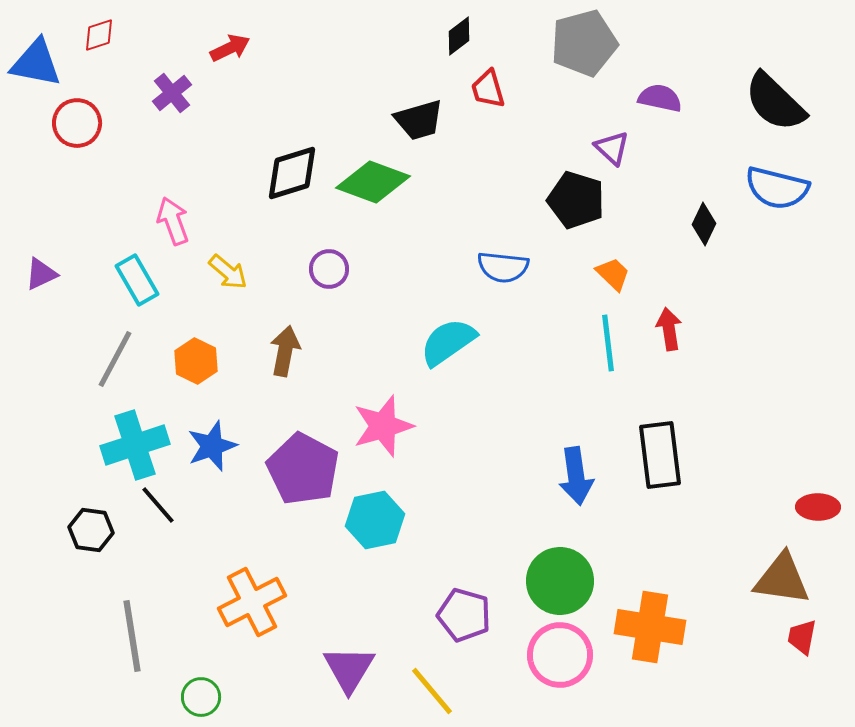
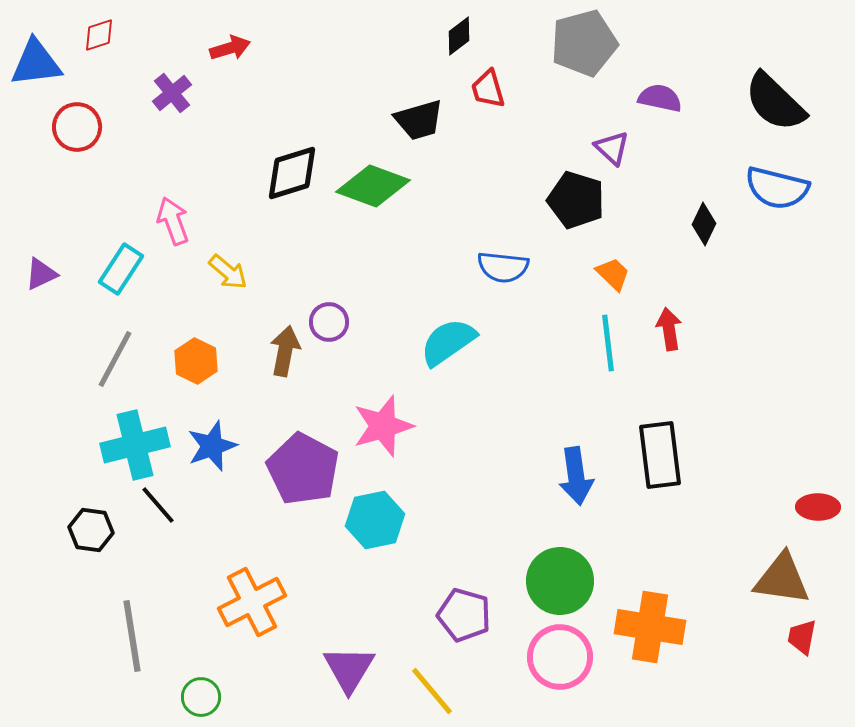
red arrow at (230, 48): rotated 9 degrees clockwise
blue triangle at (36, 63): rotated 18 degrees counterclockwise
red circle at (77, 123): moved 4 px down
green diamond at (373, 182): moved 4 px down
purple circle at (329, 269): moved 53 px down
cyan rectangle at (137, 280): moved 16 px left, 11 px up; rotated 63 degrees clockwise
cyan cross at (135, 445): rotated 4 degrees clockwise
pink circle at (560, 655): moved 2 px down
